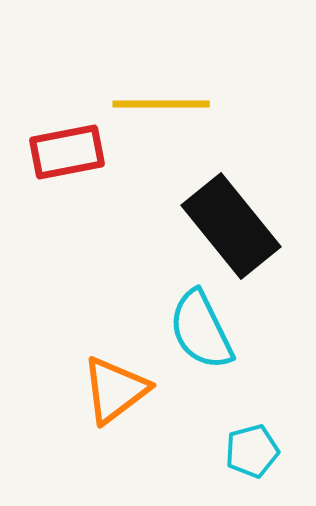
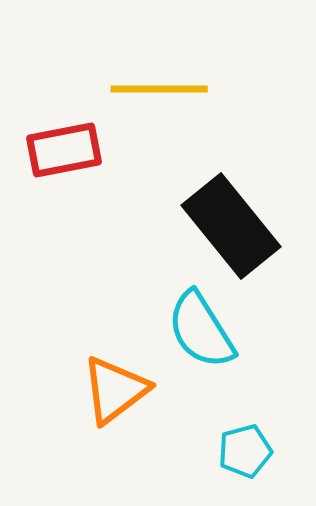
yellow line: moved 2 px left, 15 px up
red rectangle: moved 3 px left, 2 px up
cyan semicircle: rotated 6 degrees counterclockwise
cyan pentagon: moved 7 px left
